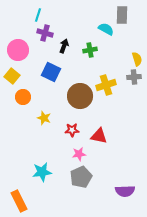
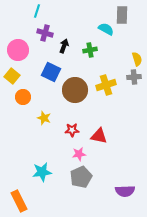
cyan line: moved 1 px left, 4 px up
brown circle: moved 5 px left, 6 px up
